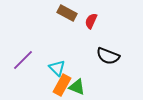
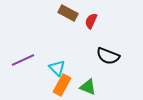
brown rectangle: moved 1 px right
purple line: rotated 20 degrees clockwise
green triangle: moved 11 px right
